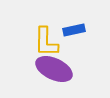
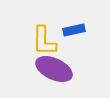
yellow L-shape: moved 2 px left, 1 px up
